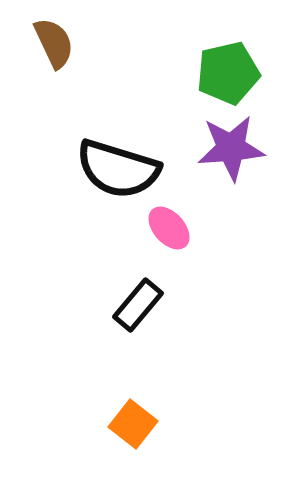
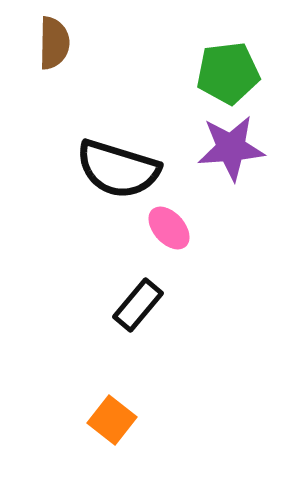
brown semicircle: rotated 26 degrees clockwise
green pentagon: rotated 6 degrees clockwise
orange square: moved 21 px left, 4 px up
